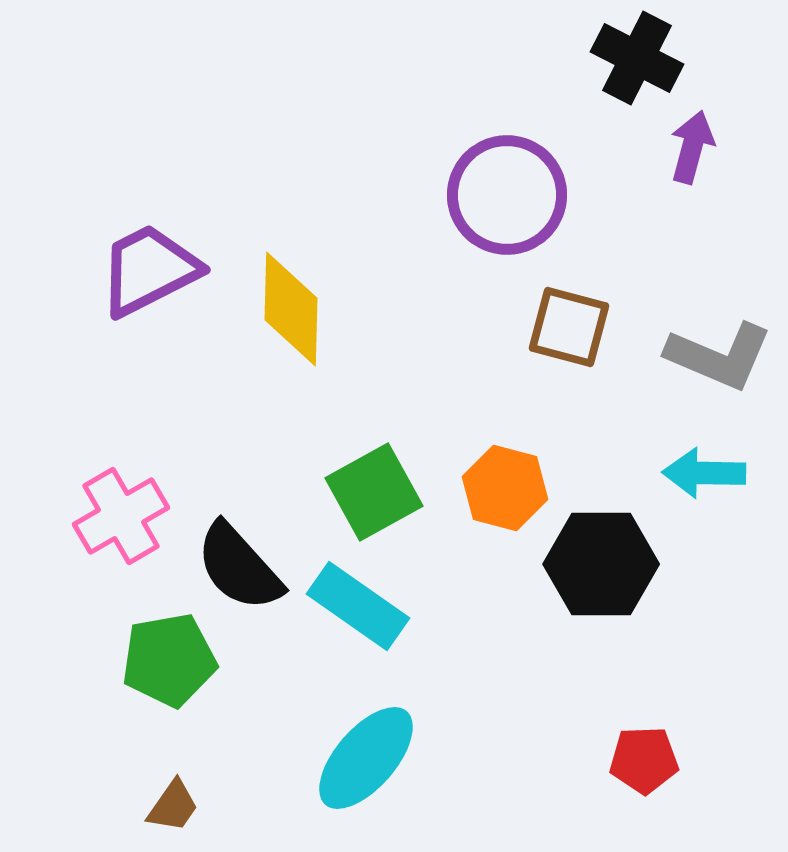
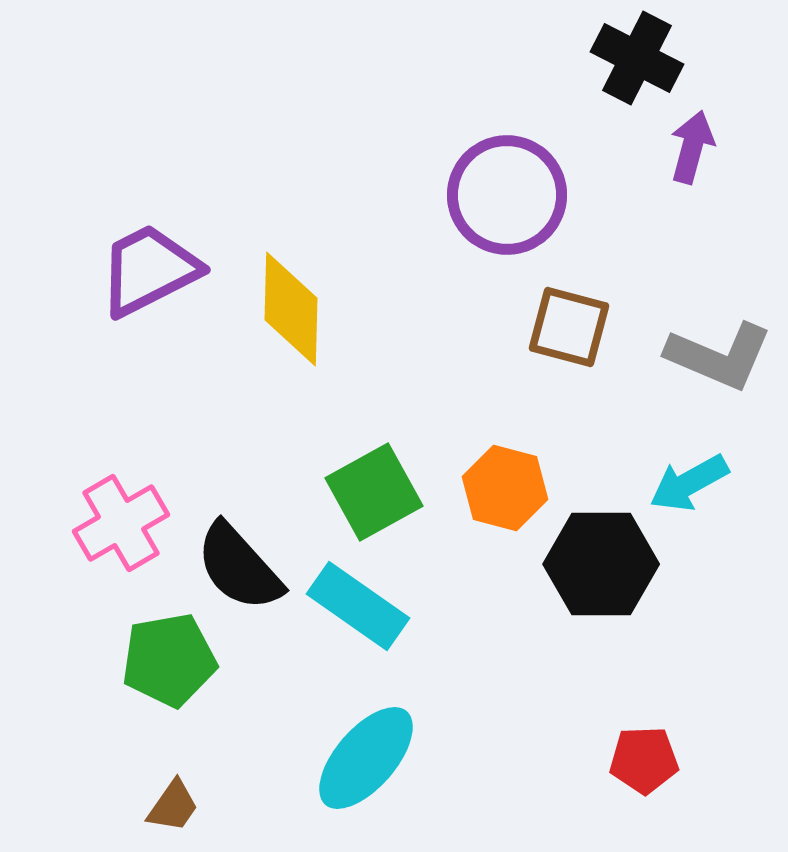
cyan arrow: moved 15 px left, 10 px down; rotated 30 degrees counterclockwise
pink cross: moved 7 px down
